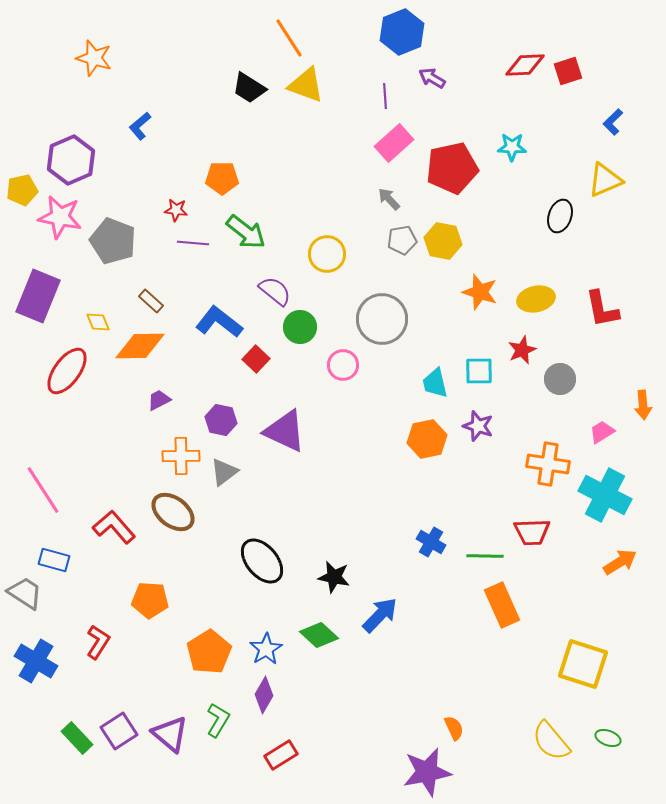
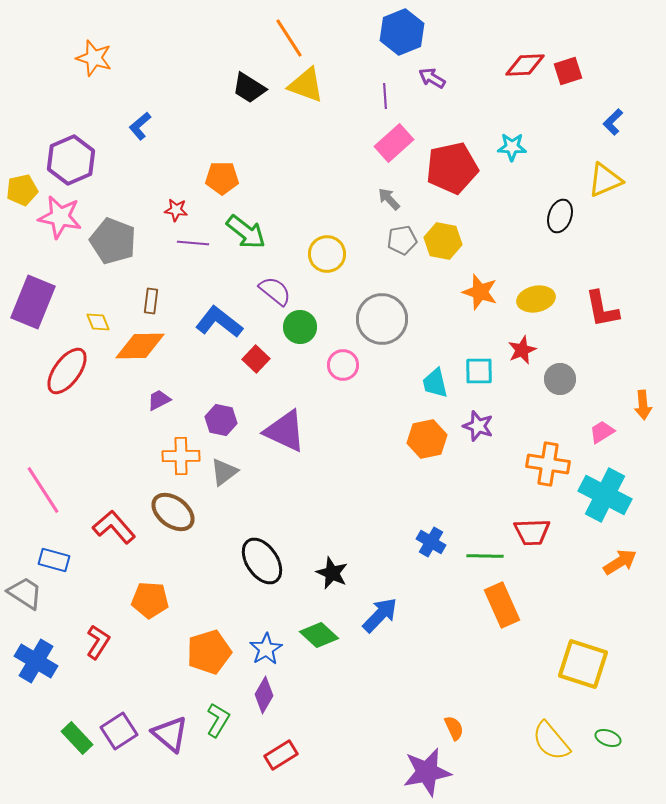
purple rectangle at (38, 296): moved 5 px left, 6 px down
brown rectangle at (151, 301): rotated 55 degrees clockwise
black ellipse at (262, 561): rotated 6 degrees clockwise
black star at (334, 577): moved 2 px left, 4 px up; rotated 12 degrees clockwise
orange pentagon at (209, 652): rotated 15 degrees clockwise
